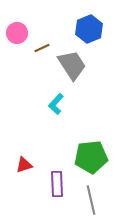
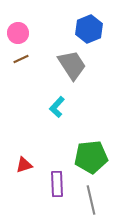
pink circle: moved 1 px right
brown line: moved 21 px left, 11 px down
cyan L-shape: moved 1 px right, 3 px down
